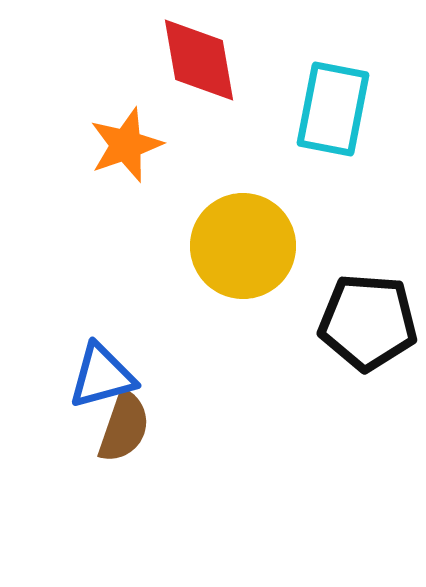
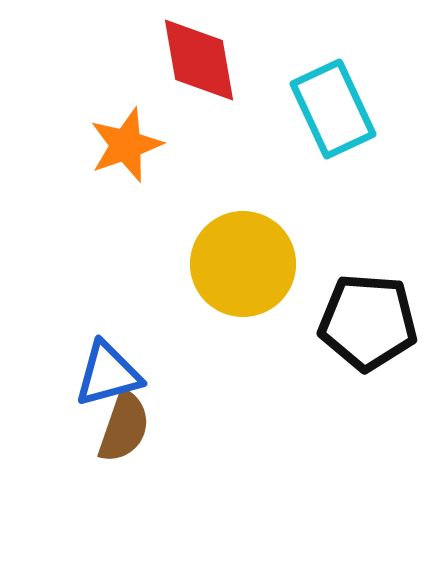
cyan rectangle: rotated 36 degrees counterclockwise
yellow circle: moved 18 px down
blue triangle: moved 6 px right, 2 px up
